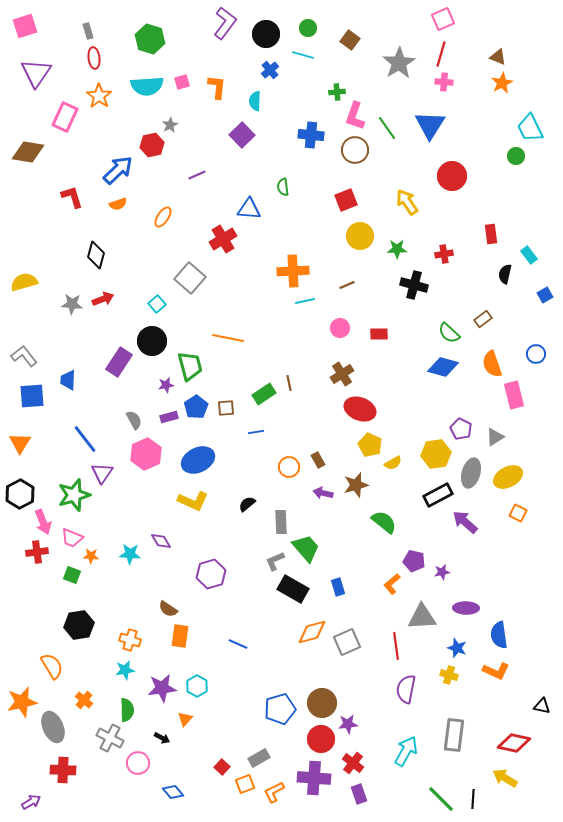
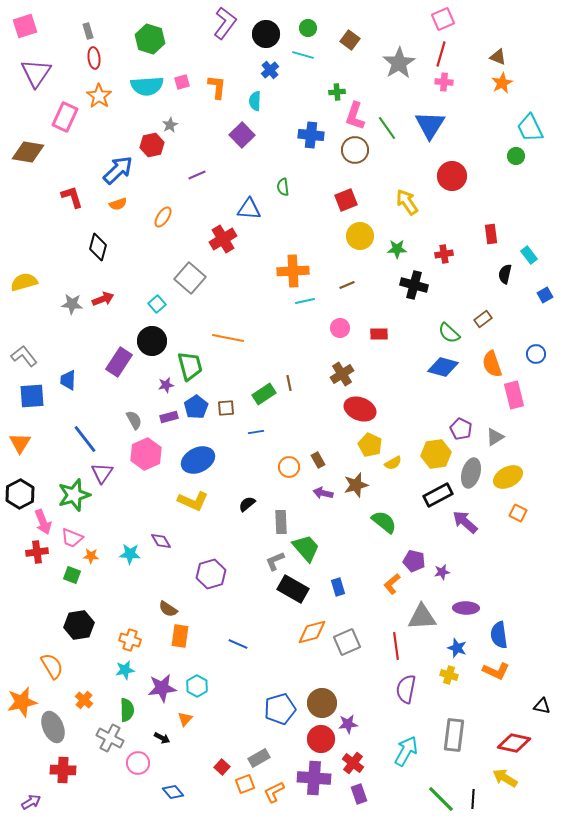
black diamond at (96, 255): moved 2 px right, 8 px up
